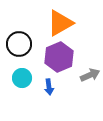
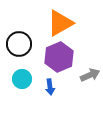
cyan circle: moved 1 px down
blue arrow: moved 1 px right
